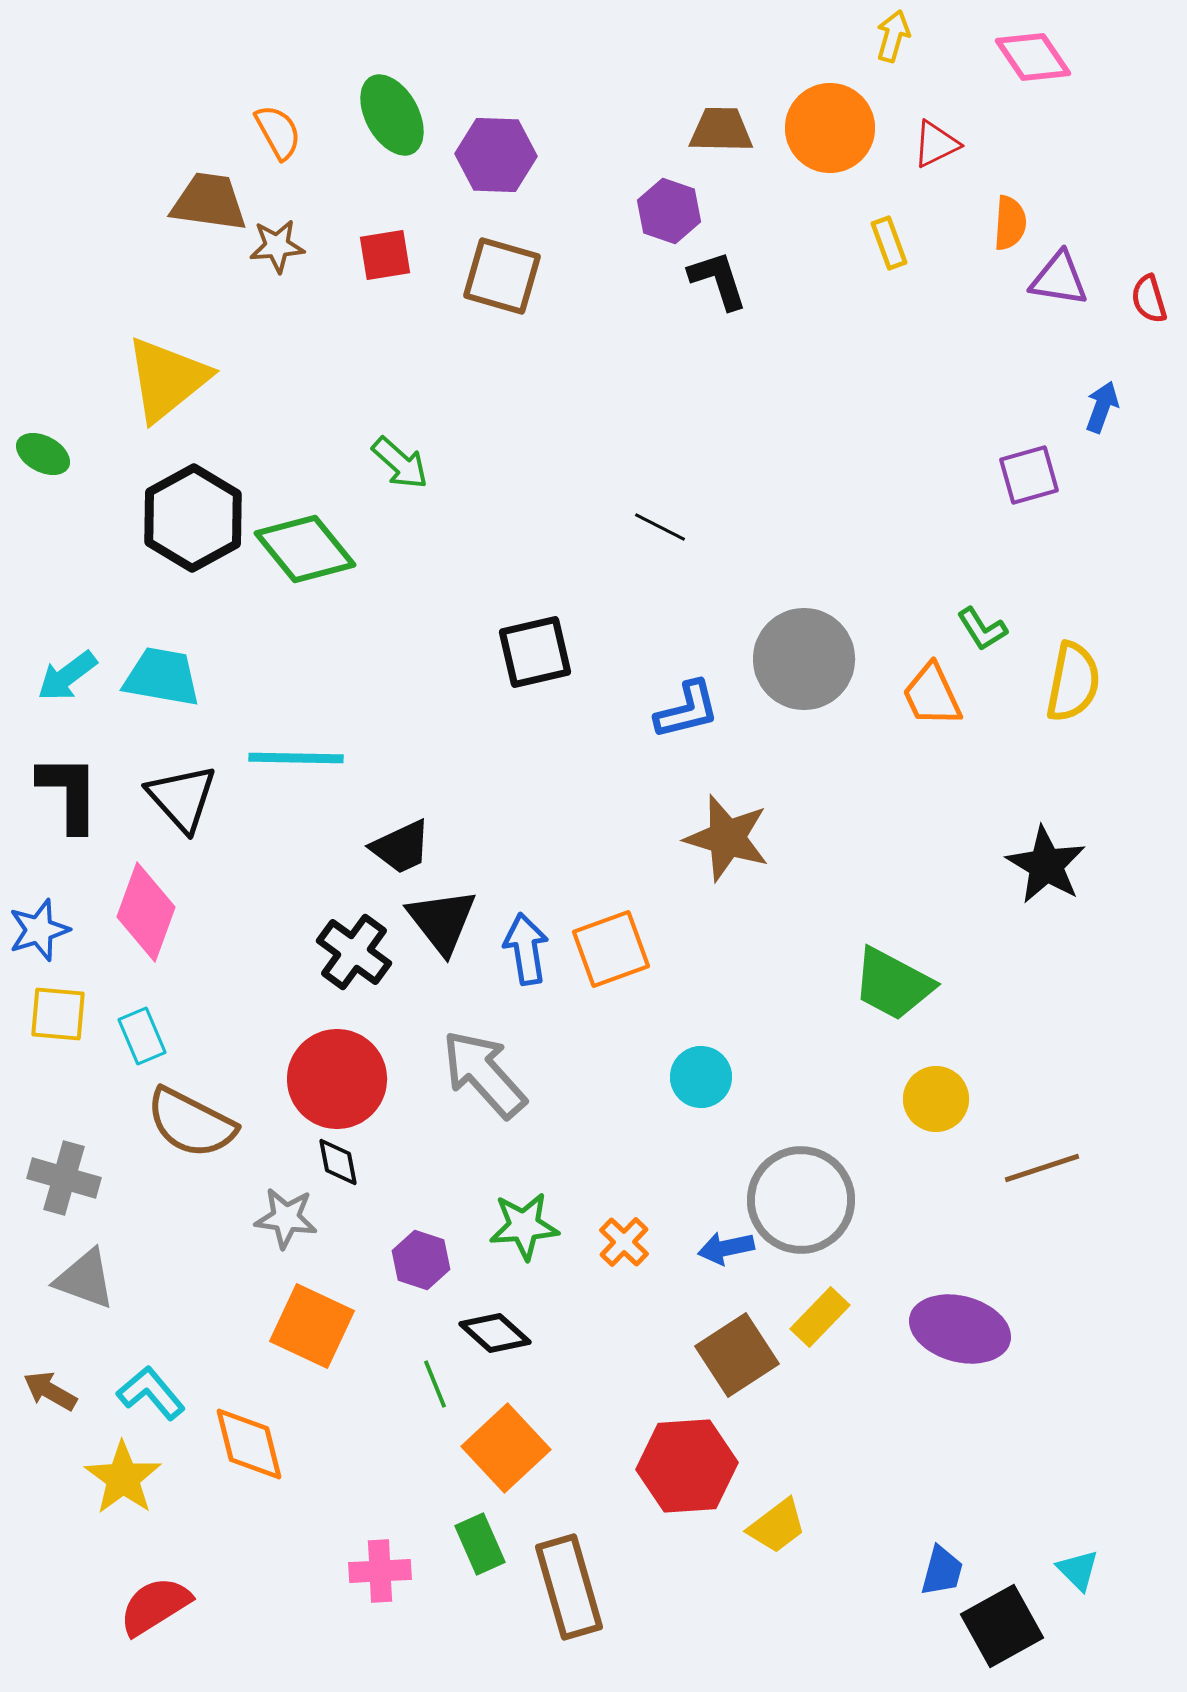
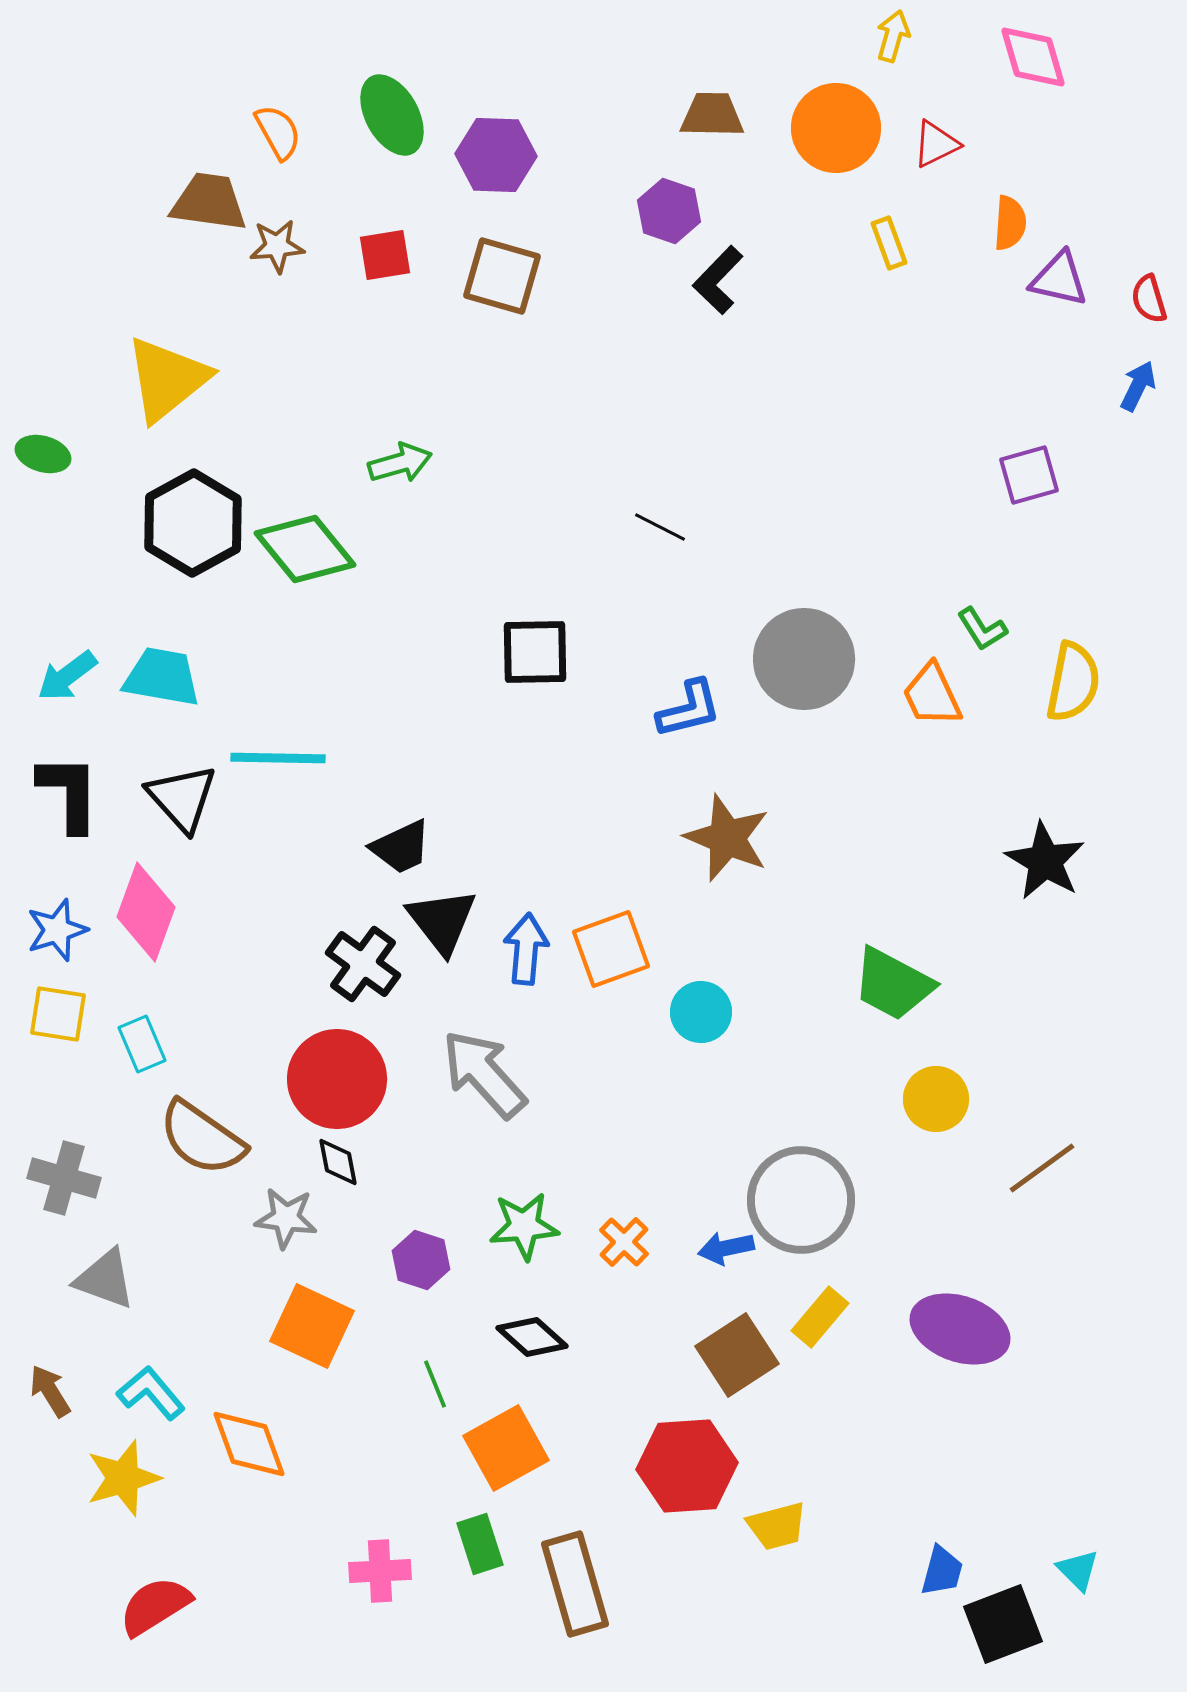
pink diamond at (1033, 57): rotated 18 degrees clockwise
orange circle at (830, 128): moved 6 px right
brown trapezoid at (721, 130): moved 9 px left, 15 px up
purple triangle at (1059, 279): rotated 4 degrees clockwise
black L-shape at (718, 280): rotated 118 degrees counterclockwise
blue arrow at (1102, 407): moved 36 px right, 21 px up; rotated 6 degrees clockwise
green ellipse at (43, 454): rotated 12 degrees counterclockwise
green arrow at (400, 463): rotated 58 degrees counterclockwise
black hexagon at (193, 518): moved 5 px down
black square at (535, 652): rotated 12 degrees clockwise
blue L-shape at (687, 710): moved 2 px right, 1 px up
cyan line at (296, 758): moved 18 px left
brown star at (727, 838): rotated 6 degrees clockwise
black star at (1046, 865): moved 1 px left, 4 px up
blue star at (39, 930): moved 18 px right
blue arrow at (526, 949): rotated 14 degrees clockwise
black cross at (354, 952): moved 9 px right, 12 px down
yellow square at (58, 1014): rotated 4 degrees clockwise
cyan rectangle at (142, 1036): moved 8 px down
cyan circle at (701, 1077): moved 65 px up
brown semicircle at (191, 1123): moved 11 px right, 15 px down; rotated 8 degrees clockwise
brown line at (1042, 1168): rotated 18 degrees counterclockwise
gray triangle at (85, 1279): moved 20 px right
yellow rectangle at (820, 1317): rotated 4 degrees counterclockwise
purple ellipse at (960, 1329): rotated 4 degrees clockwise
black diamond at (495, 1333): moved 37 px right, 4 px down
brown arrow at (50, 1391): rotated 28 degrees clockwise
orange diamond at (249, 1444): rotated 6 degrees counterclockwise
orange square at (506, 1448): rotated 14 degrees clockwise
yellow star at (123, 1478): rotated 20 degrees clockwise
yellow trapezoid at (777, 1526): rotated 22 degrees clockwise
green rectangle at (480, 1544): rotated 6 degrees clockwise
brown rectangle at (569, 1587): moved 6 px right, 3 px up
black square at (1002, 1626): moved 1 px right, 2 px up; rotated 8 degrees clockwise
